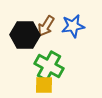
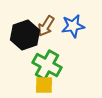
black hexagon: rotated 20 degrees counterclockwise
green cross: moved 2 px left, 1 px up
